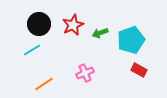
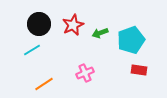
red rectangle: rotated 21 degrees counterclockwise
